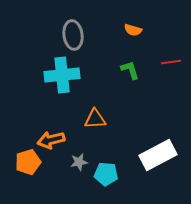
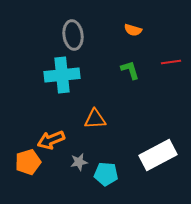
orange arrow: rotated 8 degrees counterclockwise
